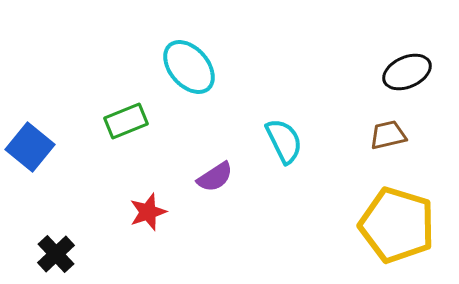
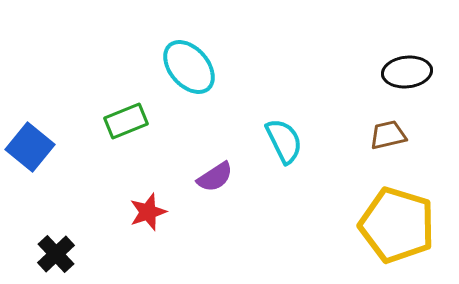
black ellipse: rotated 18 degrees clockwise
